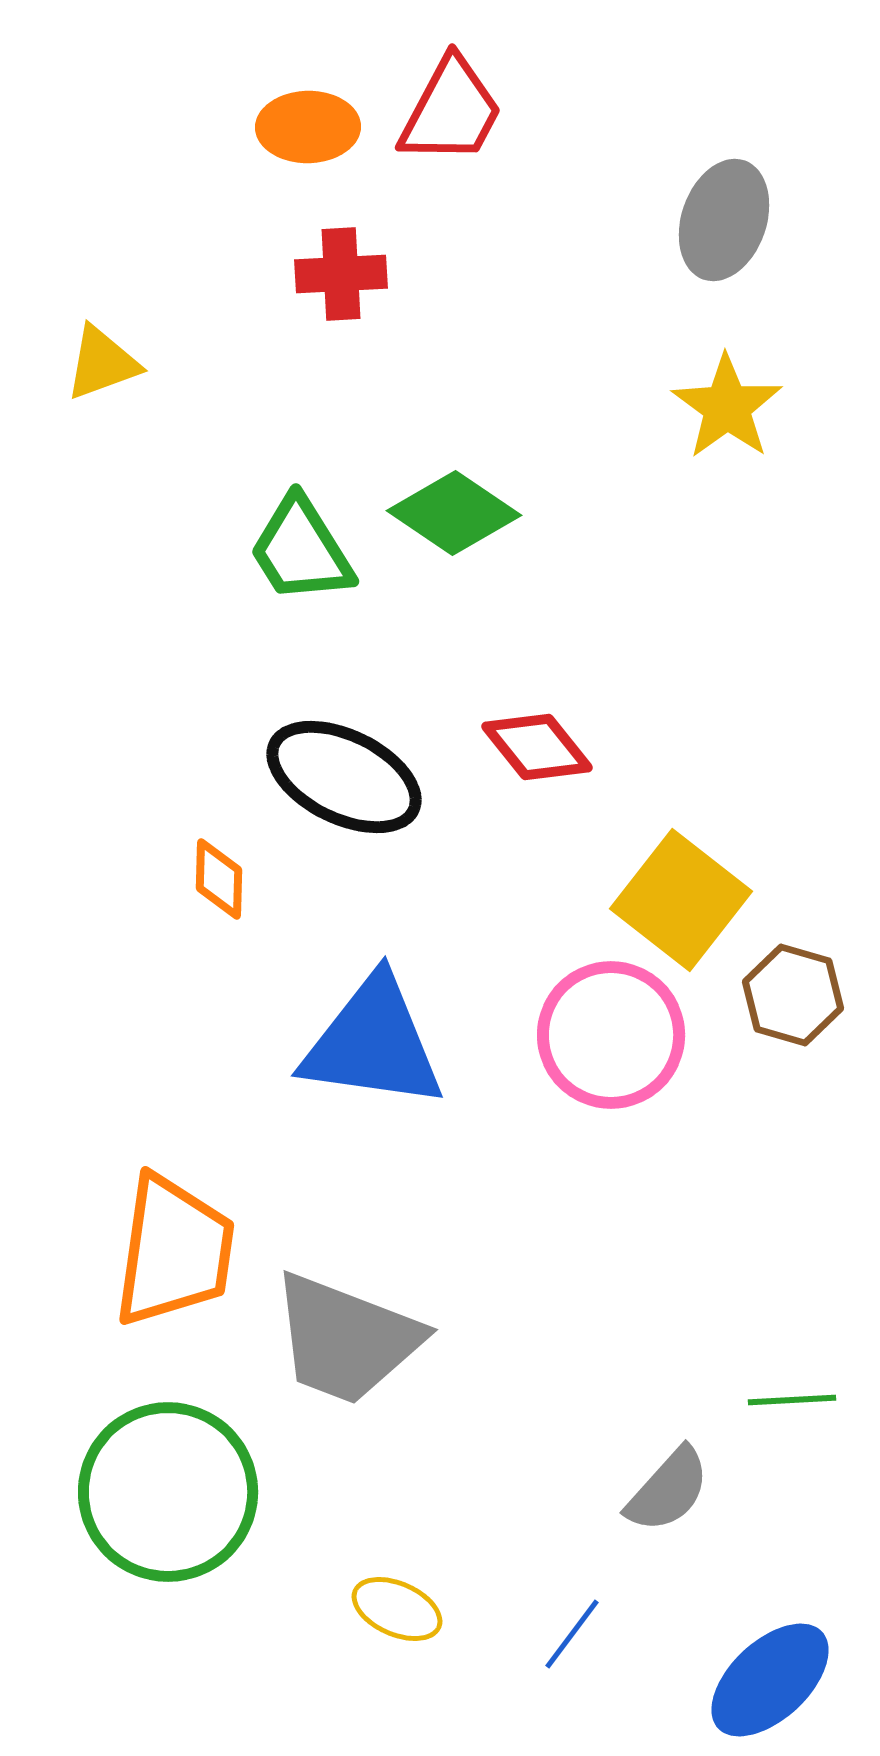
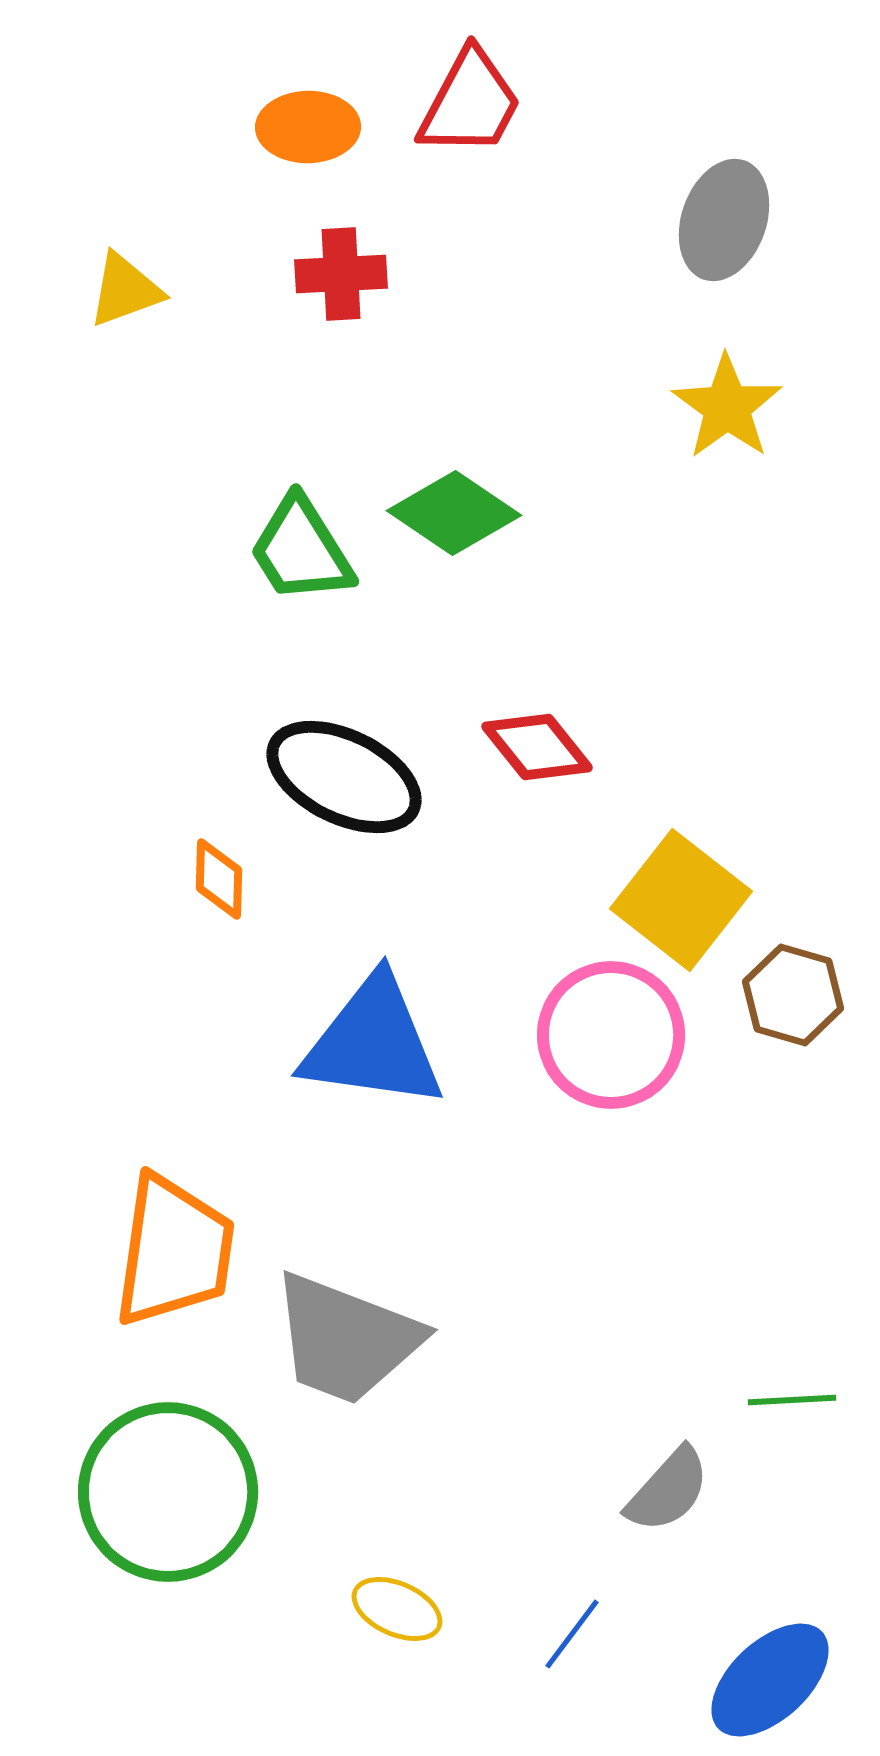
red trapezoid: moved 19 px right, 8 px up
yellow triangle: moved 23 px right, 73 px up
